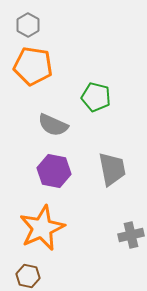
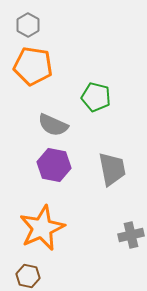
purple hexagon: moved 6 px up
